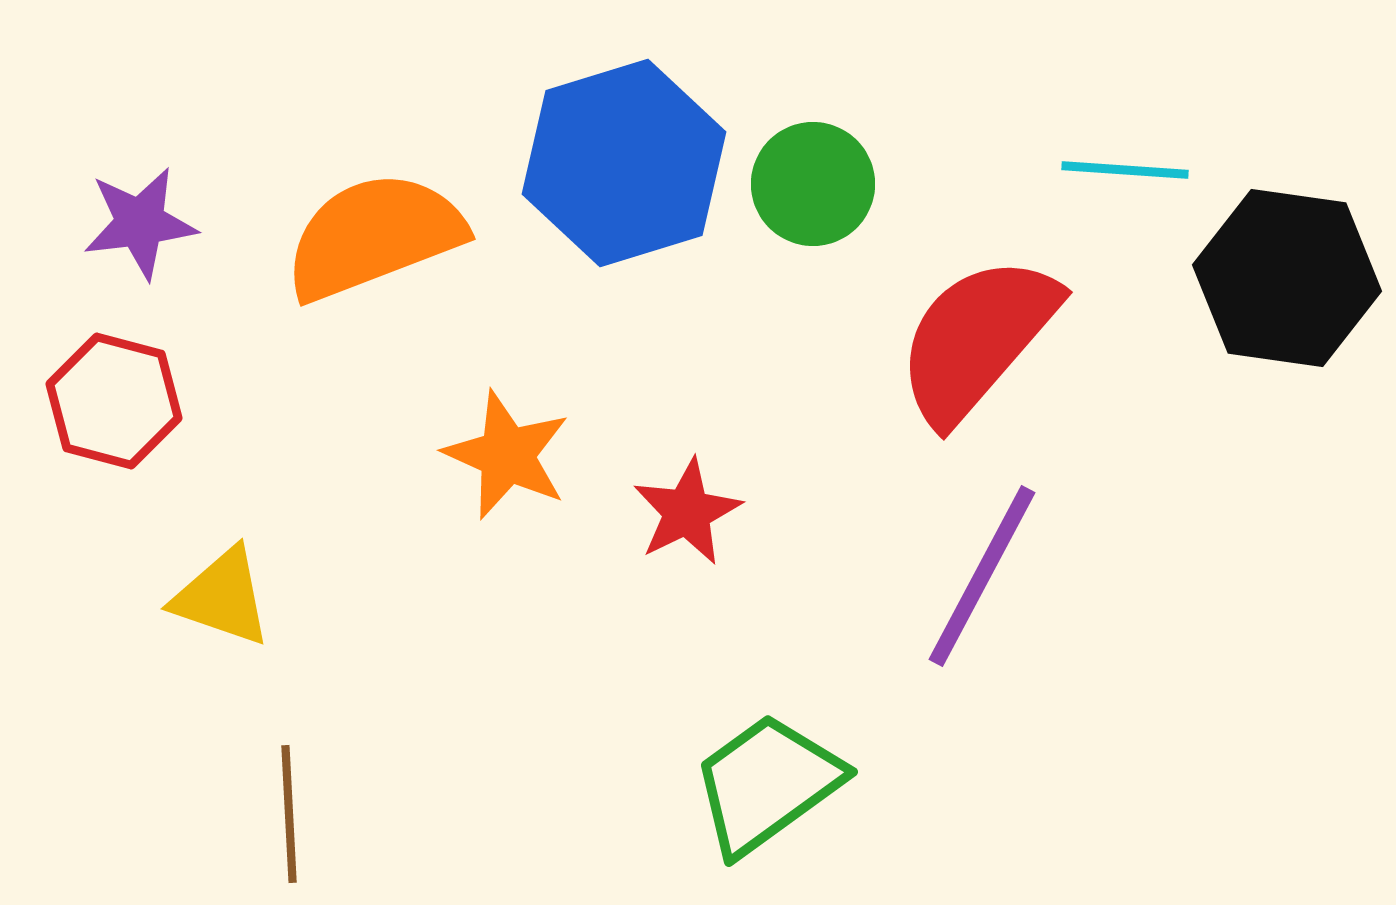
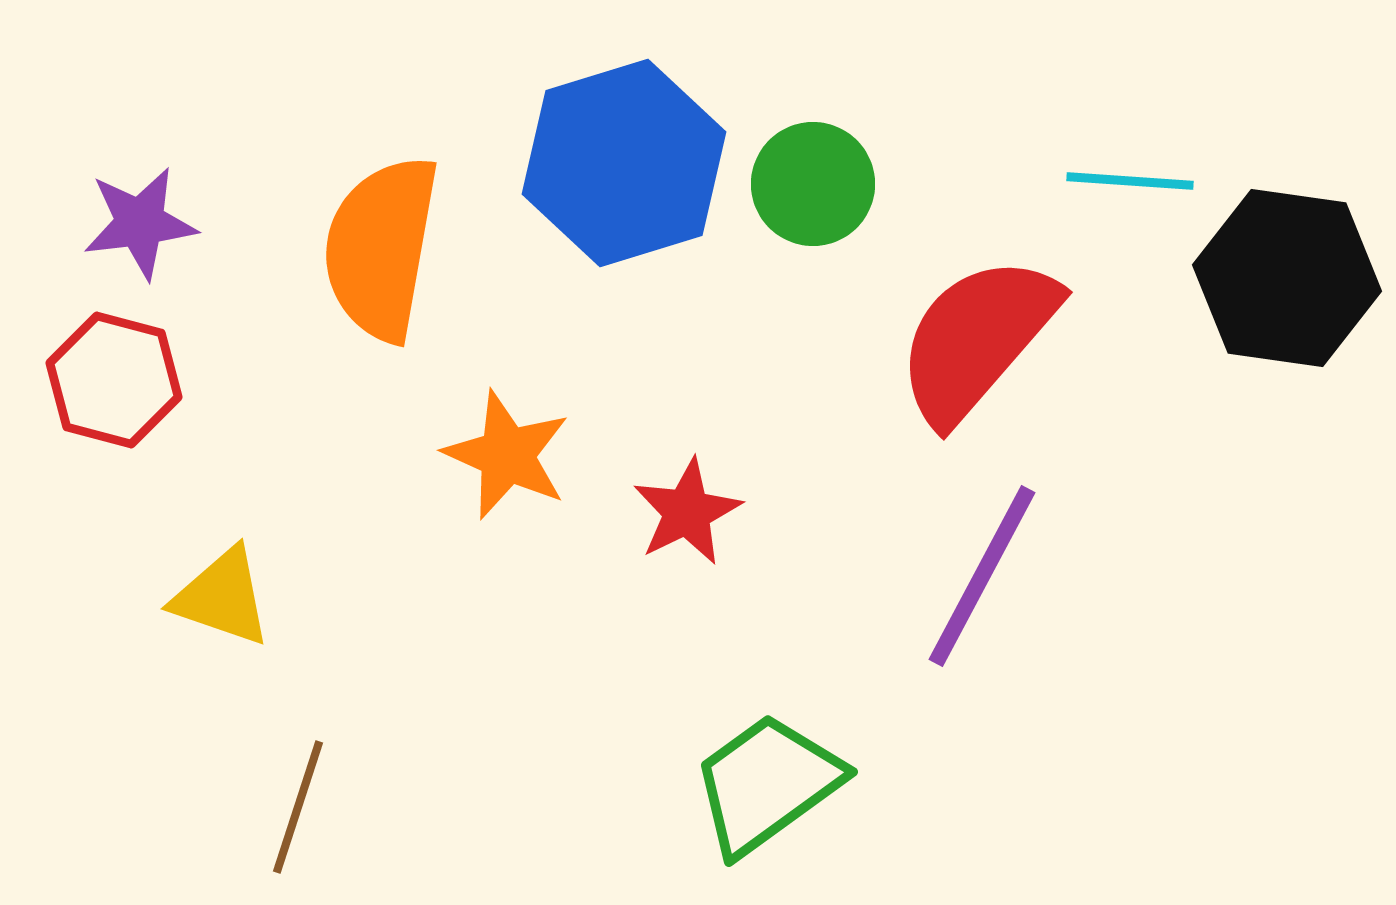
cyan line: moved 5 px right, 11 px down
orange semicircle: moved 7 px right, 12 px down; rotated 59 degrees counterclockwise
red hexagon: moved 21 px up
brown line: moved 9 px right, 7 px up; rotated 21 degrees clockwise
